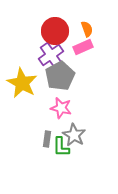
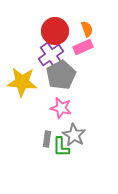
gray pentagon: moved 1 px right, 1 px up
yellow star: moved 1 px up; rotated 24 degrees counterclockwise
